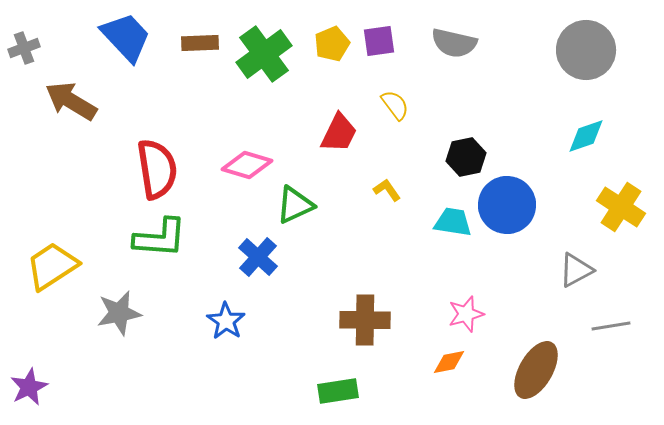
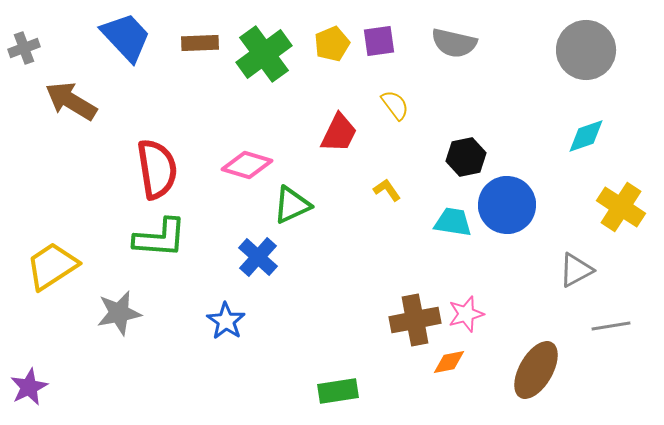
green triangle: moved 3 px left
brown cross: moved 50 px right; rotated 12 degrees counterclockwise
